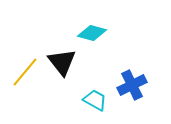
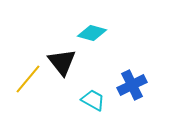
yellow line: moved 3 px right, 7 px down
cyan trapezoid: moved 2 px left
